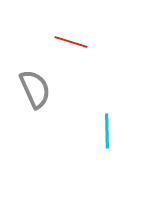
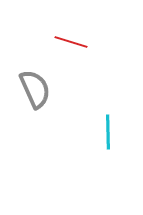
cyan line: moved 1 px right, 1 px down
